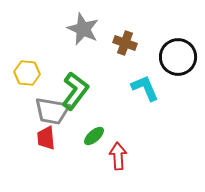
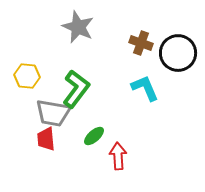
gray star: moved 5 px left, 2 px up
brown cross: moved 16 px right
black circle: moved 4 px up
yellow hexagon: moved 3 px down
green L-shape: moved 1 px right, 2 px up
gray trapezoid: moved 1 px right, 2 px down
red trapezoid: moved 1 px down
